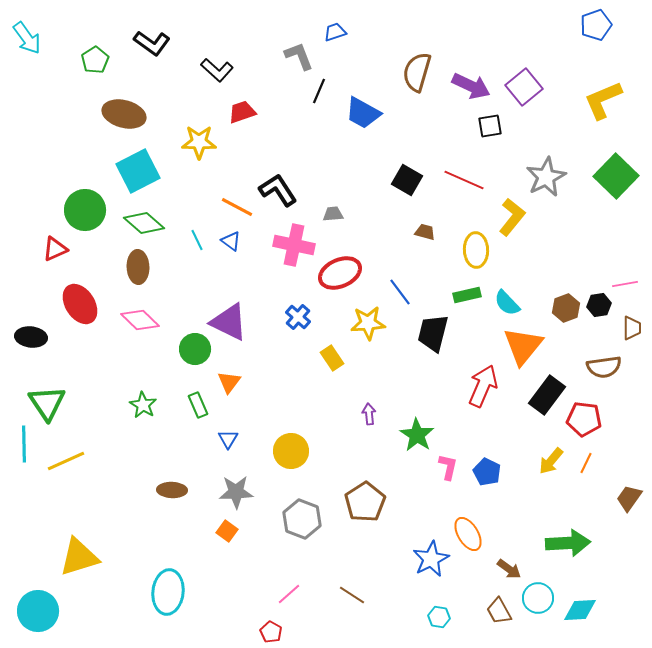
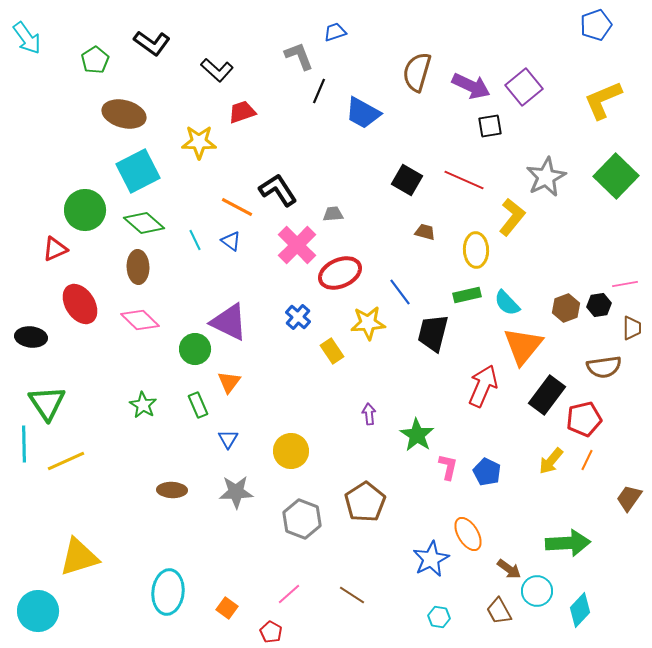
cyan line at (197, 240): moved 2 px left
pink cross at (294, 245): moved 3 px right; rotated 33 degrees clockwise
yellow rectangle at (332, 358): moved 7 px up
red pentagon at (584, 419): rotated 20 degrees counterclockwise
orange line at (586, 463): moved 1 px right, 3 px up
orange square at (227, 531): moved 77 px down
cyan circle at (538, 598): moved 1 px left, 7 px up
cyan diamond at (580, 610): rotated 44 degrees counterclockwise
